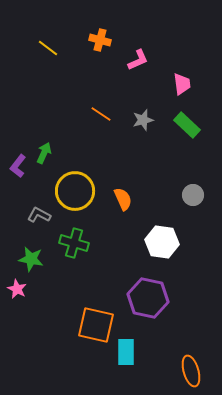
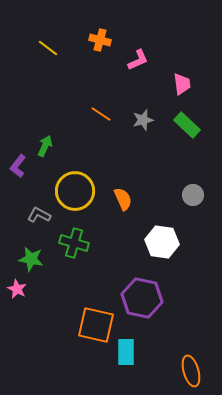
green arrow: moved 1 px right, 7 px up
purple hexagon: moved 6 px left
